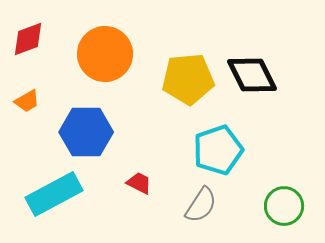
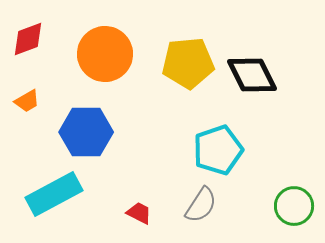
yellow pentagon: moved 16 px up
red trapezoid: moved 30 px down
green circle: moved 10 px right
